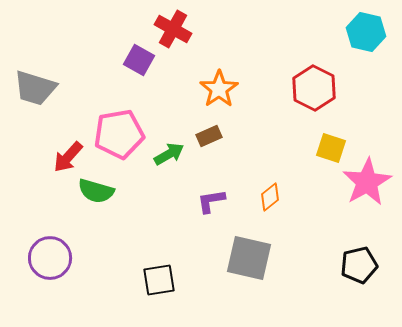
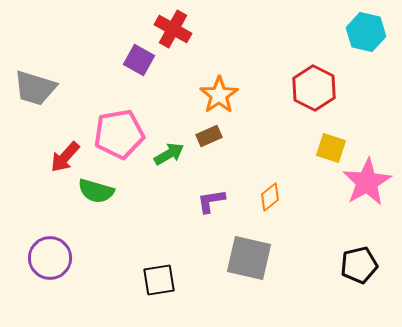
orange star: moved 6 px down
red arrow: moved 3 px left
